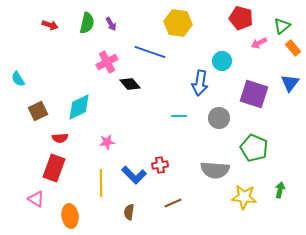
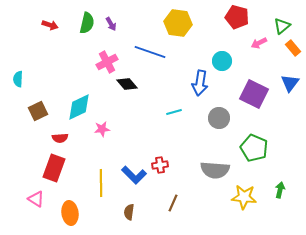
red pentagon: moved 4 px left, 1 px up
cyan semicircle: rotated 35 degrees clockwise
black diamond: moved 3 px left
purple square: rotated 8 degrees clockwise
cyan line: moved 5 px left, 4 px up; rotated 14 degrees counterclockwise
pink star: moved 5 px left, 13 px up
brown line: rotated 42 degrees counterclockwise
orange ellipse: moved 3 px up
